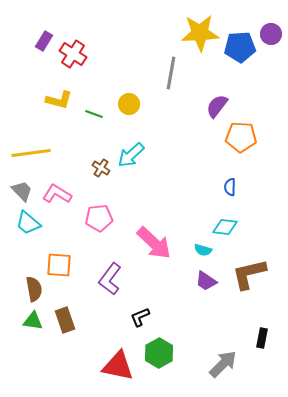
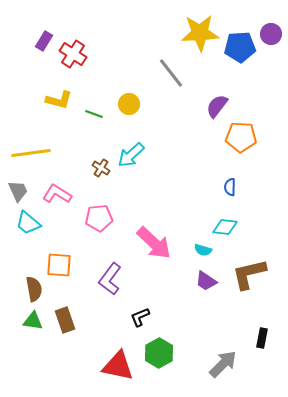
gray line: rotated 48 degrees counterclockwise
gray trapezoid: moved 4 px left; rotated 20 degrees clockwise
